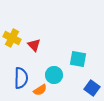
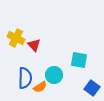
yellow cross: moved 4 px right
cyan square: moved 1 px right, 1 px down
blue semicircle: moved 4 px right
orange semicircle: moved 3 px up
